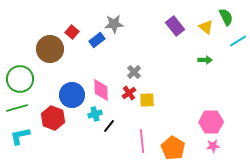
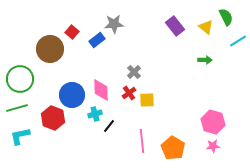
pink hexagon: moved 2 px right; rotated 15 degrees clockwise
